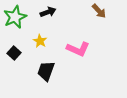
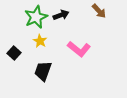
black arrow: moved 13 px right, 3 px down
green star: moved 21 px right
pink L-shape: moved 1 px right; rotated 15 degrees clockwise
black trapezoid: moved 3 px left
